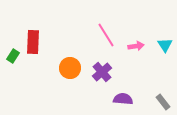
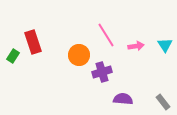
red rectangle: rotated 20 degrees counterclockwise
orange circle: moved 9 px right, 13 px up
purple cross: rotated 24 degrees clockwise
